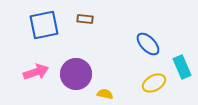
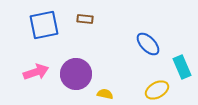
yellow ellipse: moved 3 px right, 7 px down
